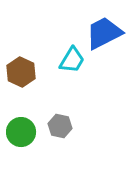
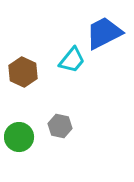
cyan trapezoid: rotated 8 degrees clockwise
brown hexagon: moved 2 px right
green circle: moved 2 px left, 5 px down
